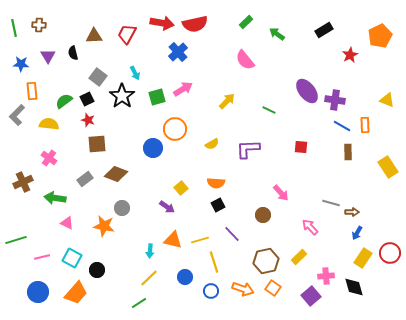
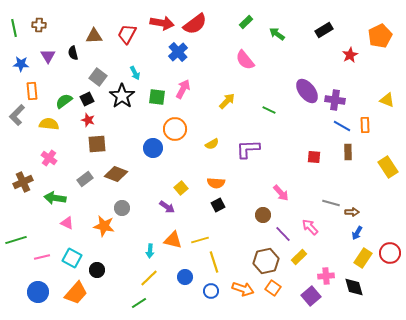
red semicircle at (195, 24): rotated 25 degrees counterclockwise
pink arrow at (183, 89): rotated 30 degrees counterclockwise
green square at (157, 97): rotated 24 degrees clockwise
red square at (301, 147): moved 13 px right, 10 px down
purple line at (232, 234): moved 51 px right
